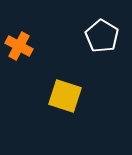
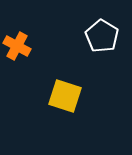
orange cross: moved 2 px left
